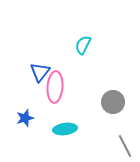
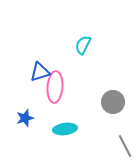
blue triangle: rotated 35 degrees clockwise
